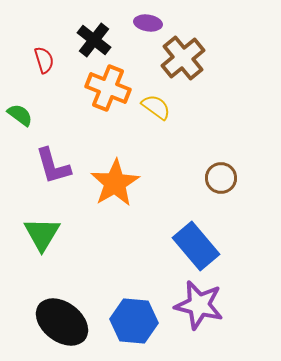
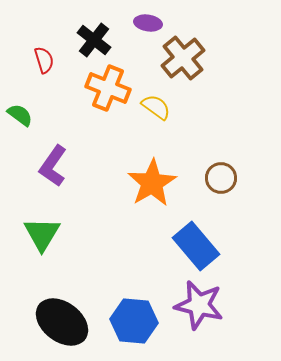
purple L-shape: rotated 51 degrees clockwise
orange star: moved 37 px right
